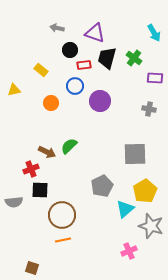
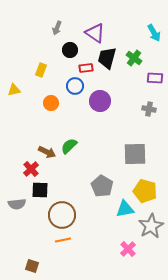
gray arrow: rotated 80 degrees counterclockwise
purple triangle: rotated 15 degrees clockwise
red rectangle: moved 2 px right, 3 px down
yellow rectangle: rotated 72 degrees clockwise
red cross: rotated 21 degrees counterclockwise
gray pentagon: rotated 15 degrees counterclockwise
yellow pentagon: rotated 25 degrees counterclockwise
gray semicircle: moved 3 px right, 2 px down
cyan triangle: rotated 30 degrees clockwise
gray star: rotated 25 degrees clockwise
pink cross: moved 1 px left, 2 px up; rotated 21 degrees counterclockwise
brown square: moved 2 px up
